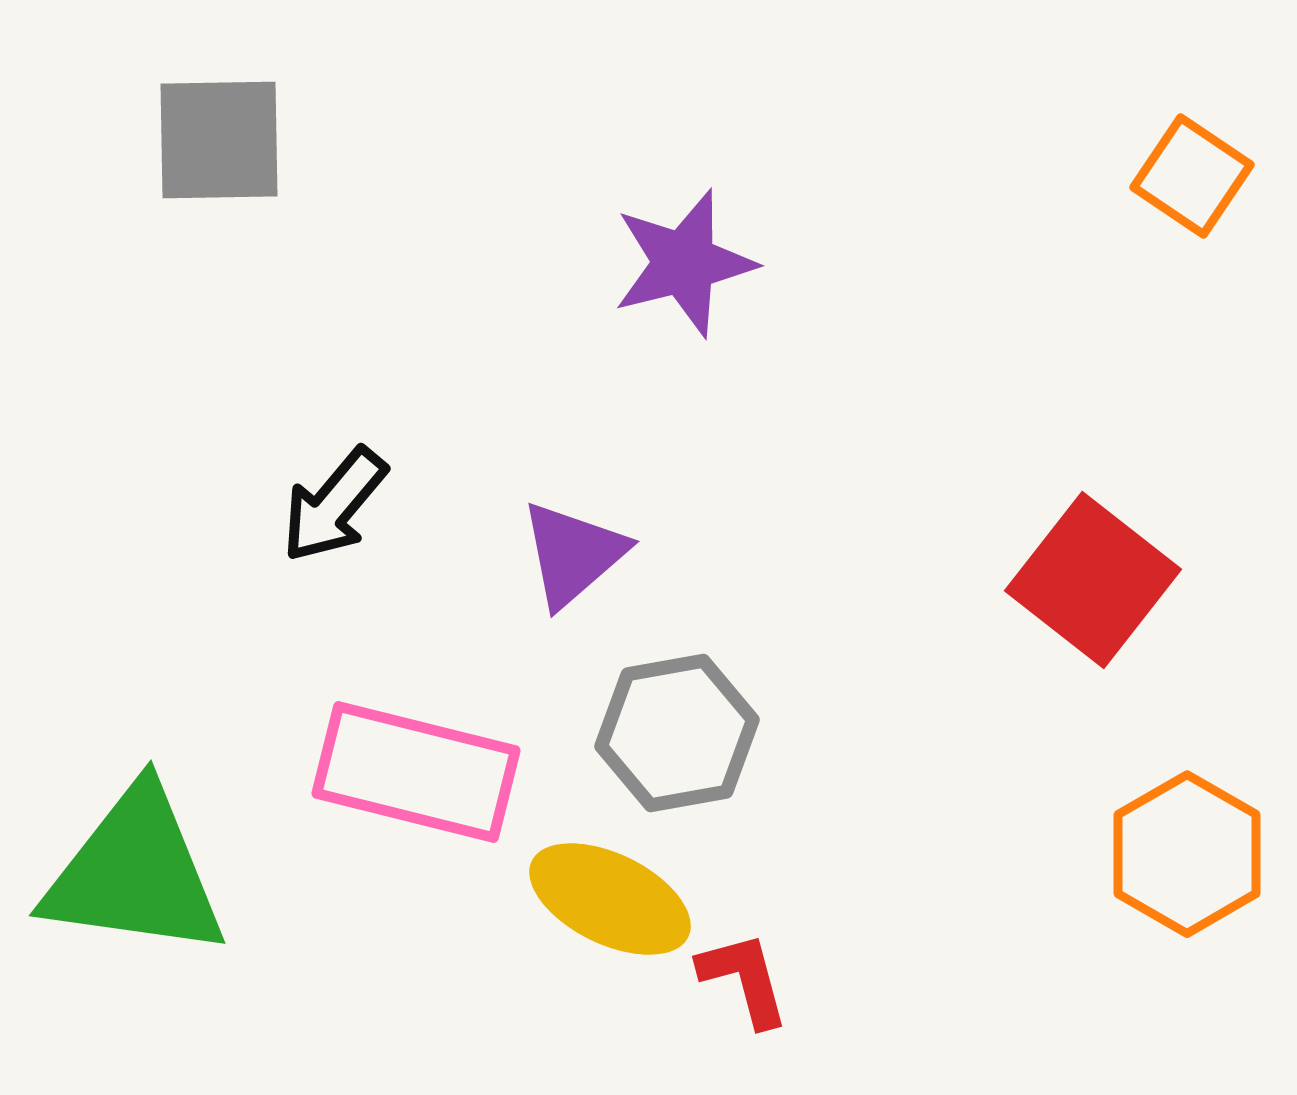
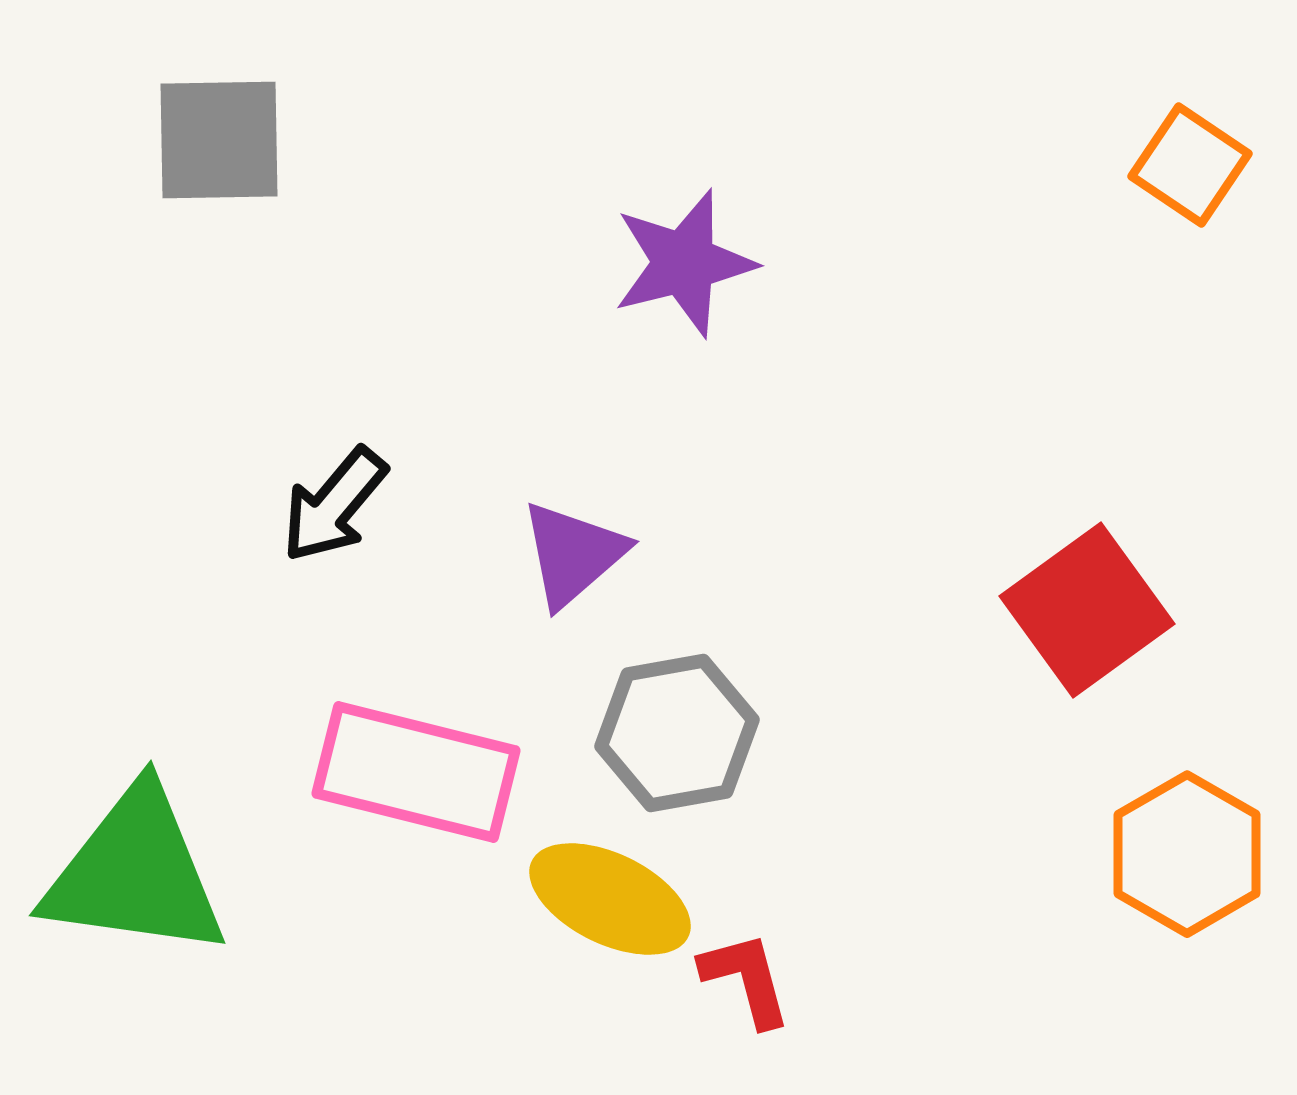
orange square: moved 2 px left, 11 px up
red square: moved 6 px left, 30 px down; rotated 16 degrees clockwise
red L-shape: moved 2 px right
